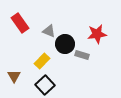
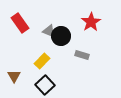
red star: moved 6 px left, 12 px up; rotated 24 degrees counterclockwise
black circle: moved 4 px left, 8 px up
